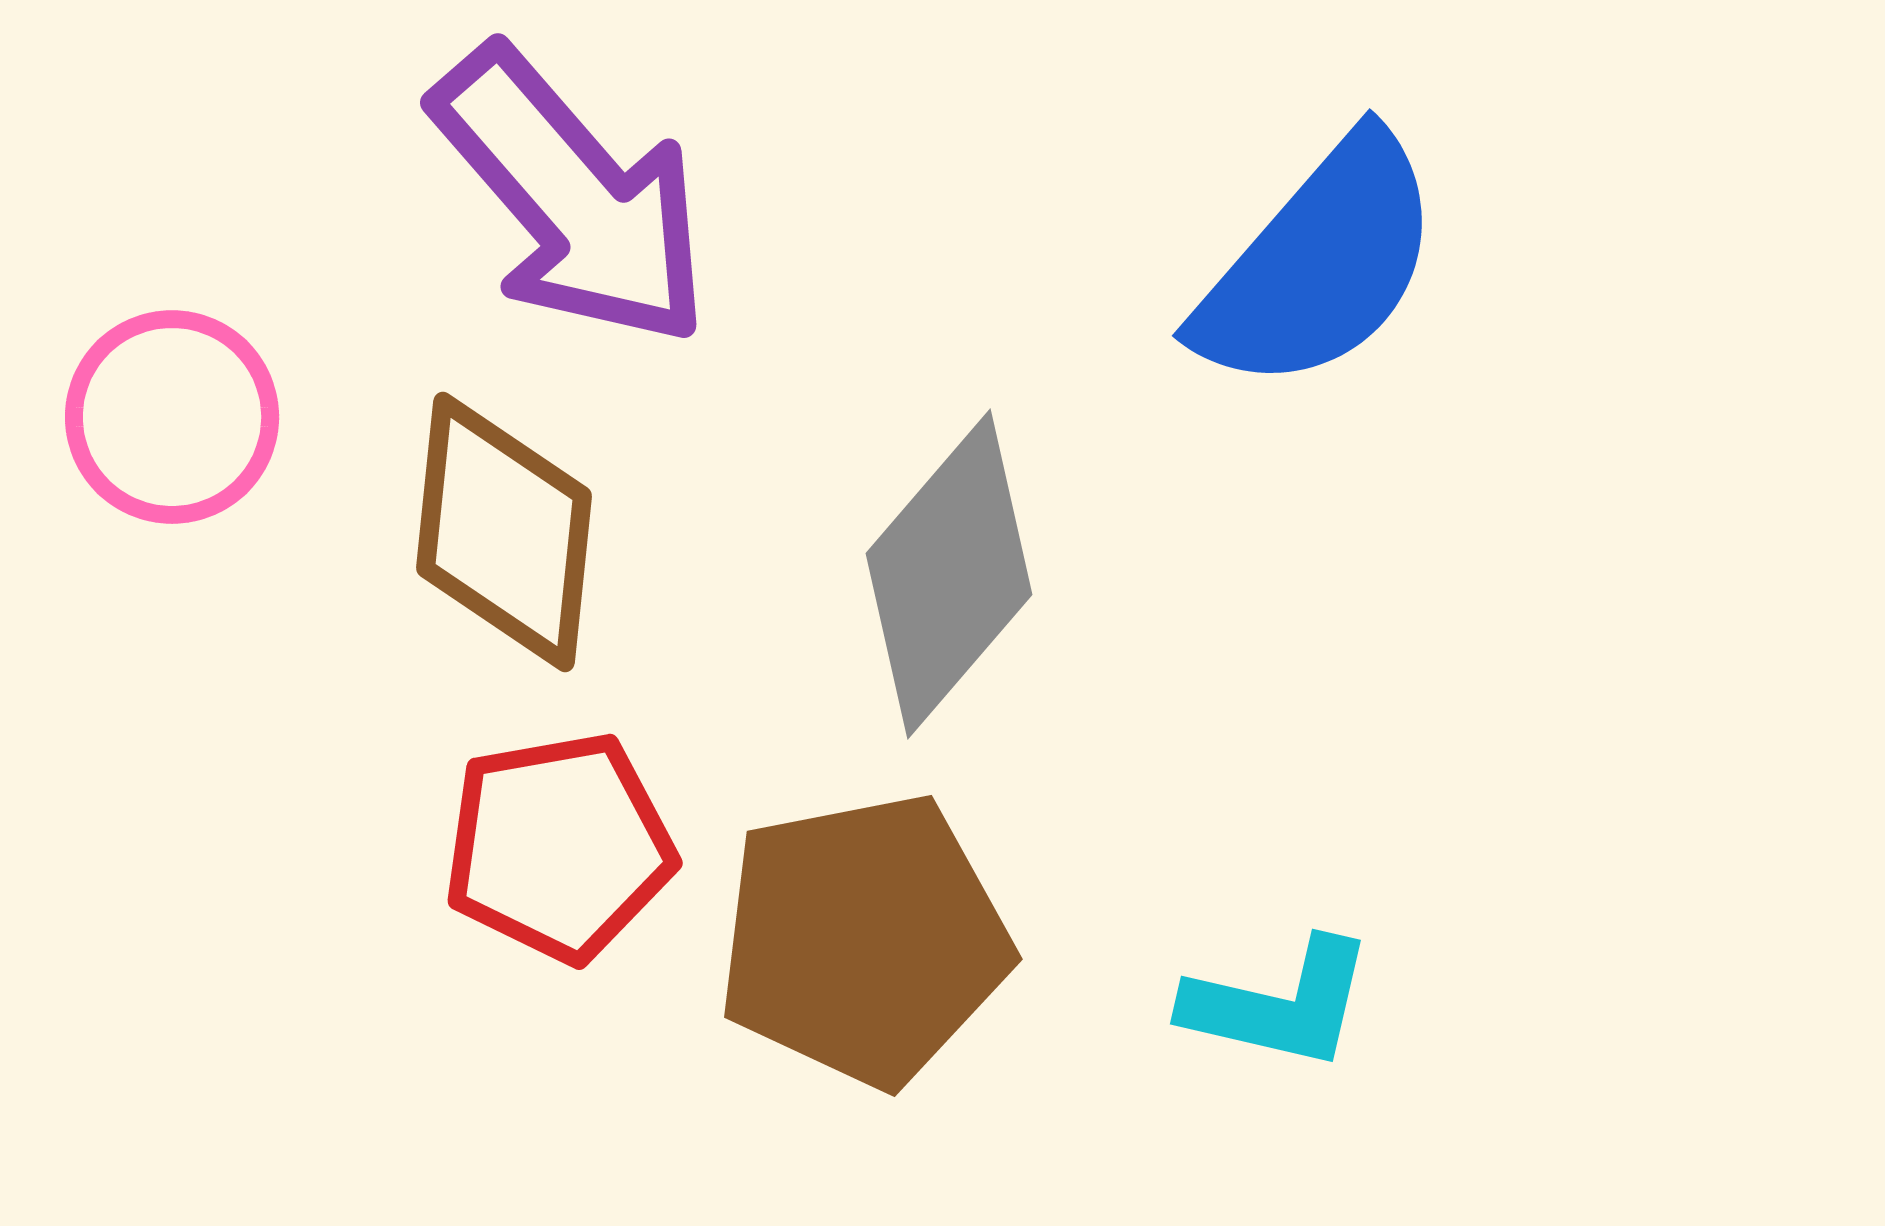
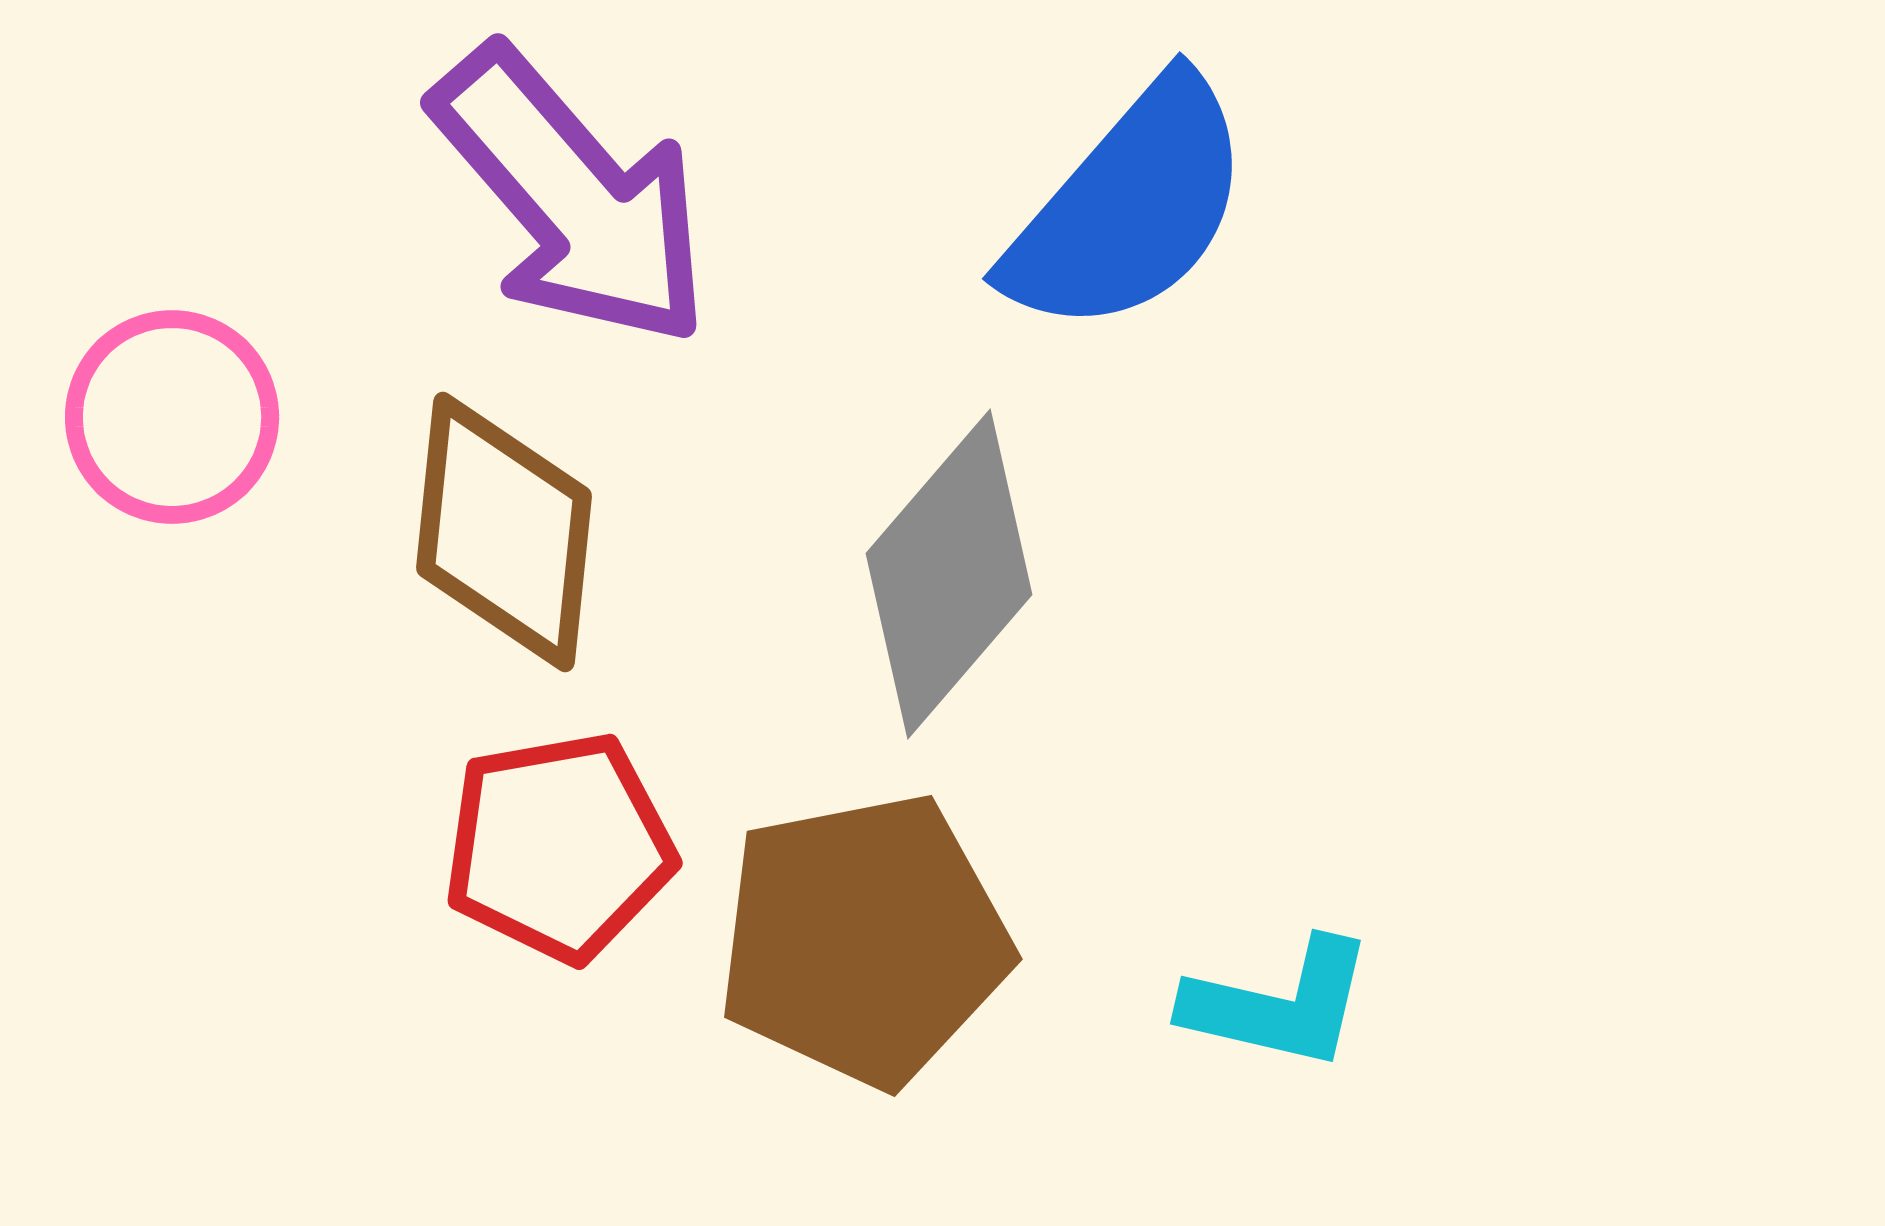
blue semicircle: moved 190 px left, 57 px up
